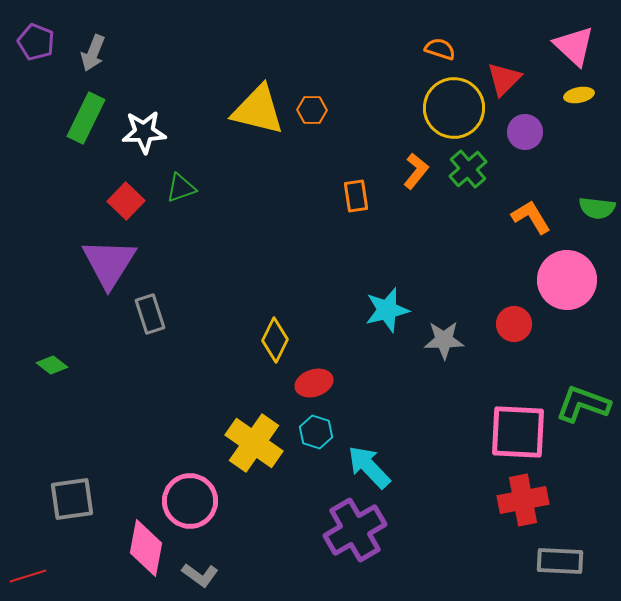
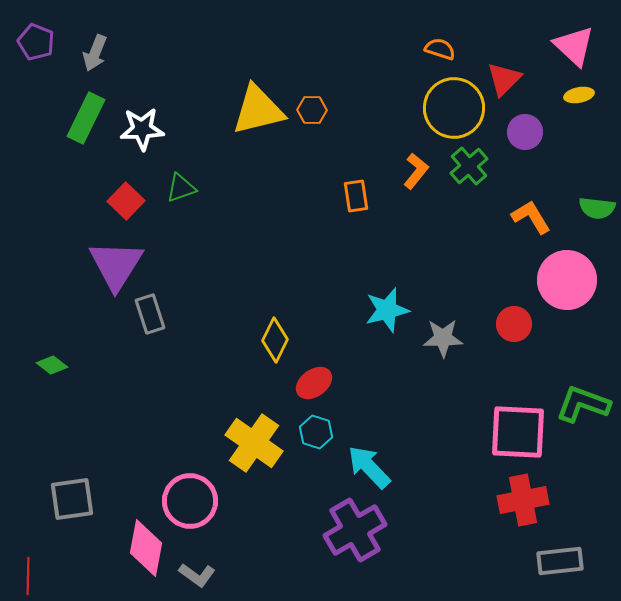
gray arrow at (93, 53): moved 2 px right
yellow triangle at (258, 110): rotated 28 degrees counterclockwise
white star at (144, 132): moved 2 px left, 3 px up
green cross at (468, 169): moved 1 px right, 3 px up
purple triangle at (109, 263): moved 7 px right, 2 px down
gray star at (444, 340): moved 1 px left, 2 px up
red ellipse at (314, 383): rotated 18 degrees counterclockwise
gray rectangle at (560, 561): rotated 9 degrees counterclockwise
gray L-shape at (200, 575): moved 3 px left
red line at (28, 576): rotated 72 degrees counterclockwise
